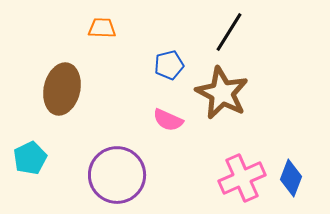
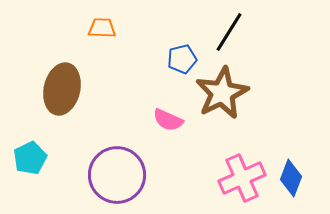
blue pentagon: moved 13 px right, 6 px up
brown star: rotated 18 degrees clockwise
